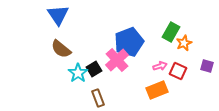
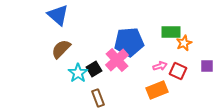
blue triangle: rotated 15 degrees counterclockwise
green rectangle: rotated 60 degrees clockwise
blue pentagon: rotated 16 degrees clockwise
brown semicircle: rotated 95 degrees clockwise
purple square: rotated 16 degrees counterclockwise
